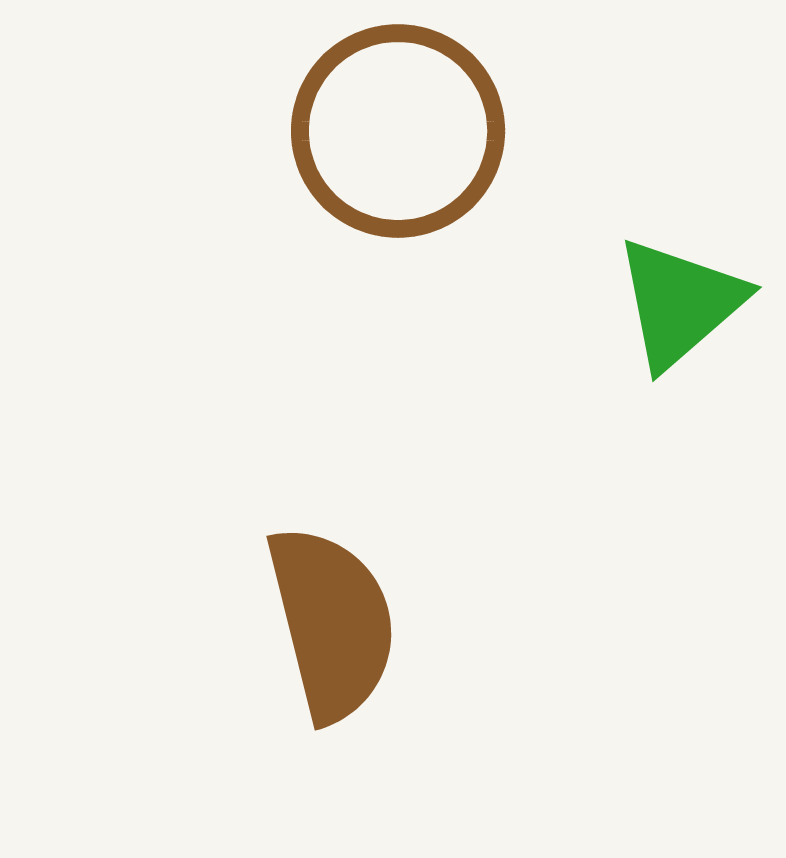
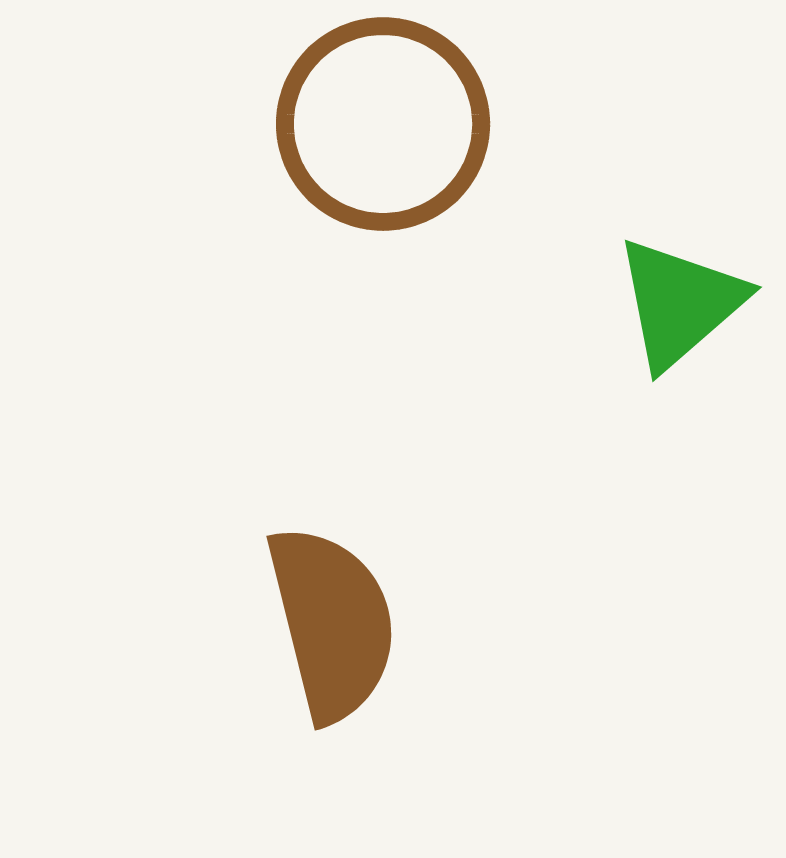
brown circle: moved 15 px left, 7 px up
